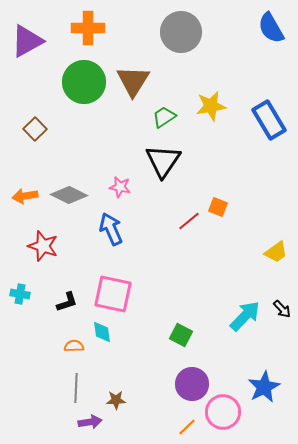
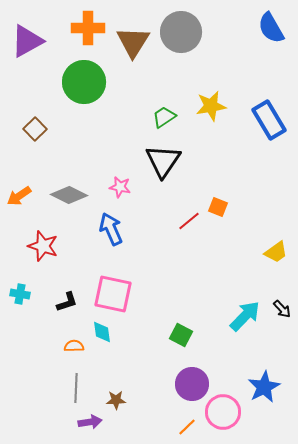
brown triangle: moved 39 px up
orange arrow: moved 6 px left; rotated 25 degrees counterclockwise
